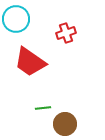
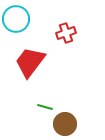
red trapezoid: rotated 92 degrees clockwise
green line: moved 2 px right, 1 px up; rotated 21 degrees clockwise
